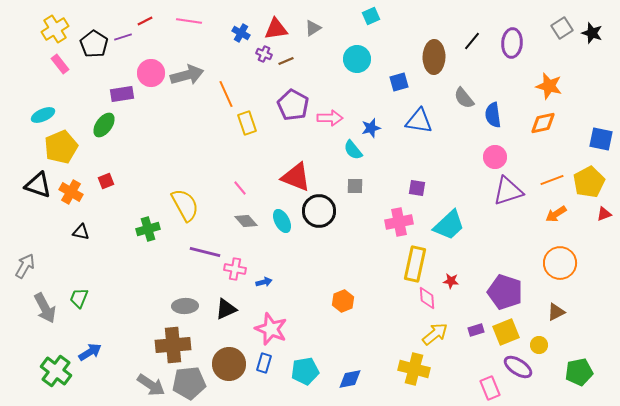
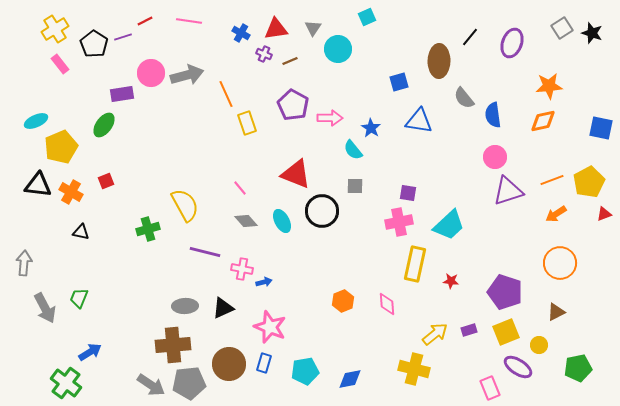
cyan square at (371, 16): moved 4 px left, 1 px down
gray triangle at (313, 28): rotated 24 degrees counterclockwise
black line at (472, 41): moved 2 px left, 4 px up
purple ellipse at (512, 43): rotated 16 degrees clockwise
brown ellipse at (434, 57): moved 5 px right, 4 px down
cyan circle at (357, 59): moved 19 px left, 10 px up
brown line at (286, 61): moved 4 px right
orange star at (549, 86): rotated 20 degrees counterclockwise
cyan ellipse at (43, 115): moved 7 px left, 6 px down
orange diamond at (543, 123): moved 2 px up
blue star at (371, 128): rotated 24 degrees counterclockwise
blue square at (601, 139): moved 11 px up
red triangle at (296, 177): moved 3 px up
black triangle at (38, 185): rotated 12 degrees counterclockwise
purple square at (417, 188): moved 9 px left, 5 px down
black circle at (319, 211): moved 3 px right
gray arrow at (25, 266): moved 1 px left, 3 px up; rotated 25 degrees counterclockwise
pink cross at (235, 269): moved 7 px right
pink diamond at (427, 298): moved 40 px left, 6 px down
black triangle at (226, 309): moved 3 px left, 1 px up
pink star at (271, 329): moved 1 px left, 2 px up
purple rectangle at (476, 330): moved 7 px left
green cross at (56, 371): moved 10 px right, 12 px down
green pentagon at (579, 372): moved 1 px left, 4 px up
